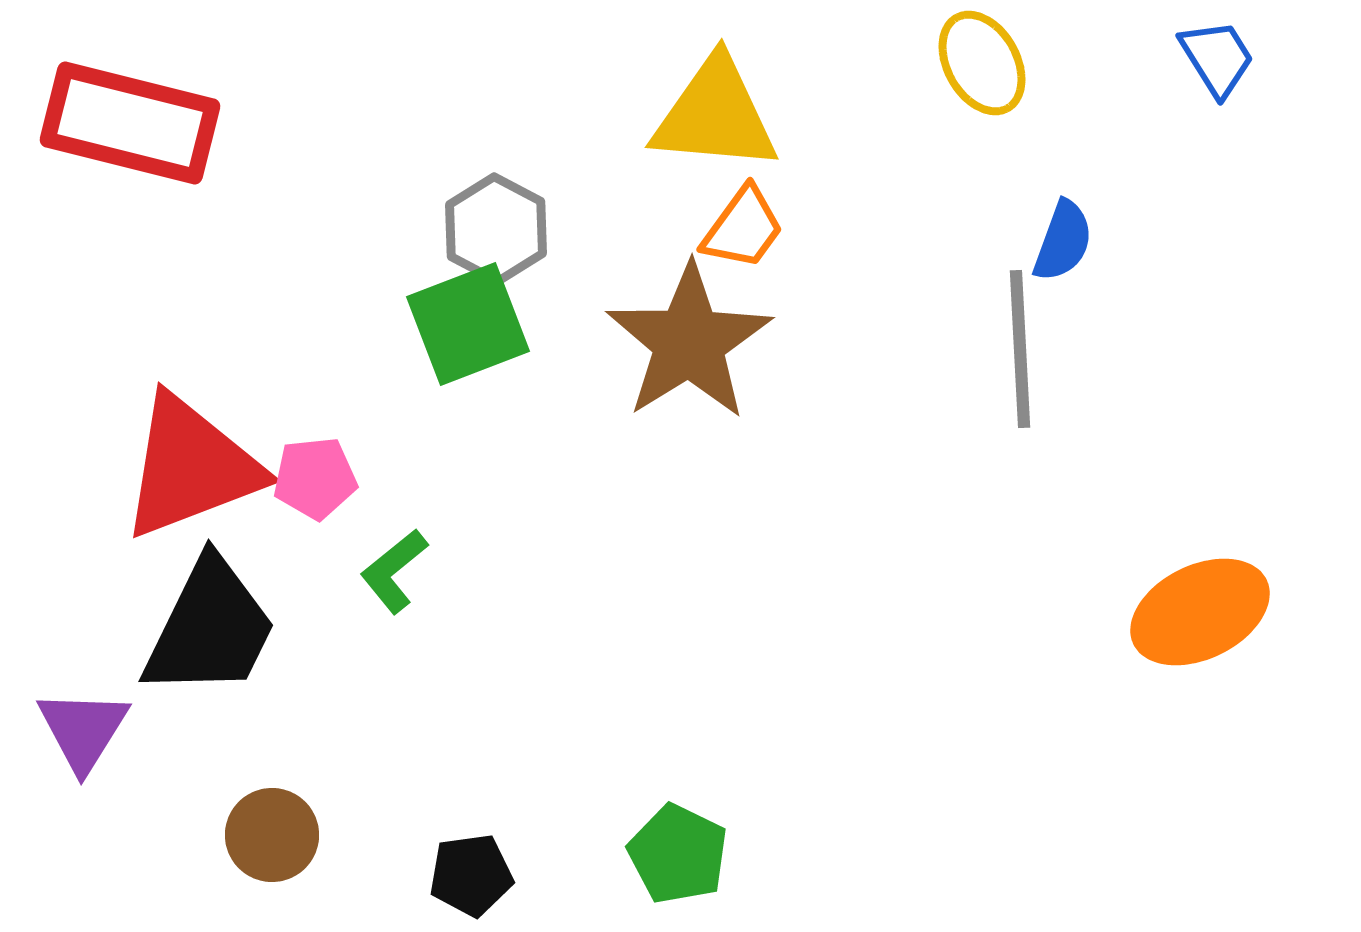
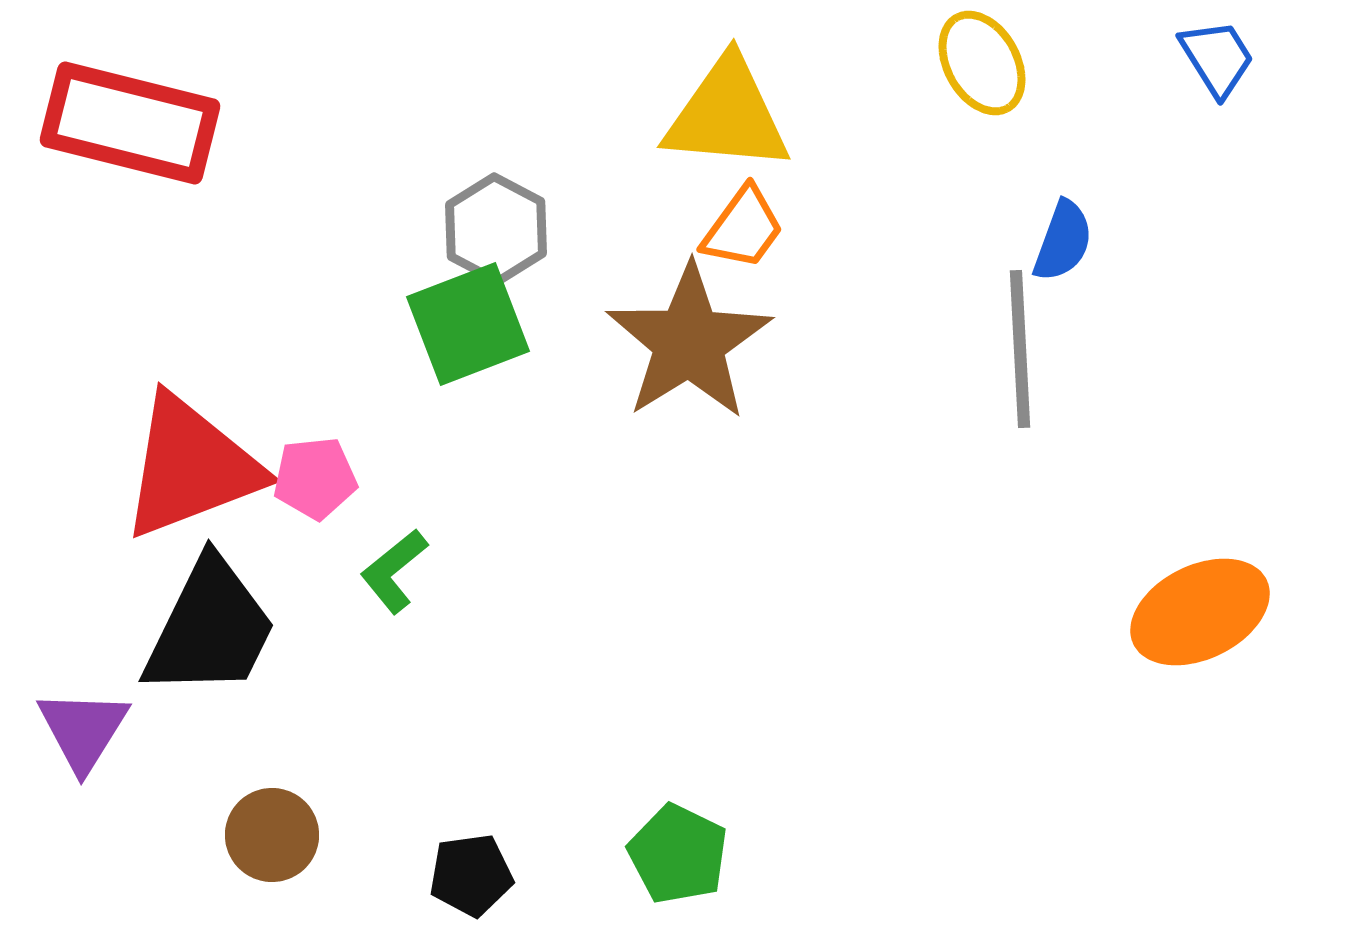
yellow triangle: moved 12 px right
